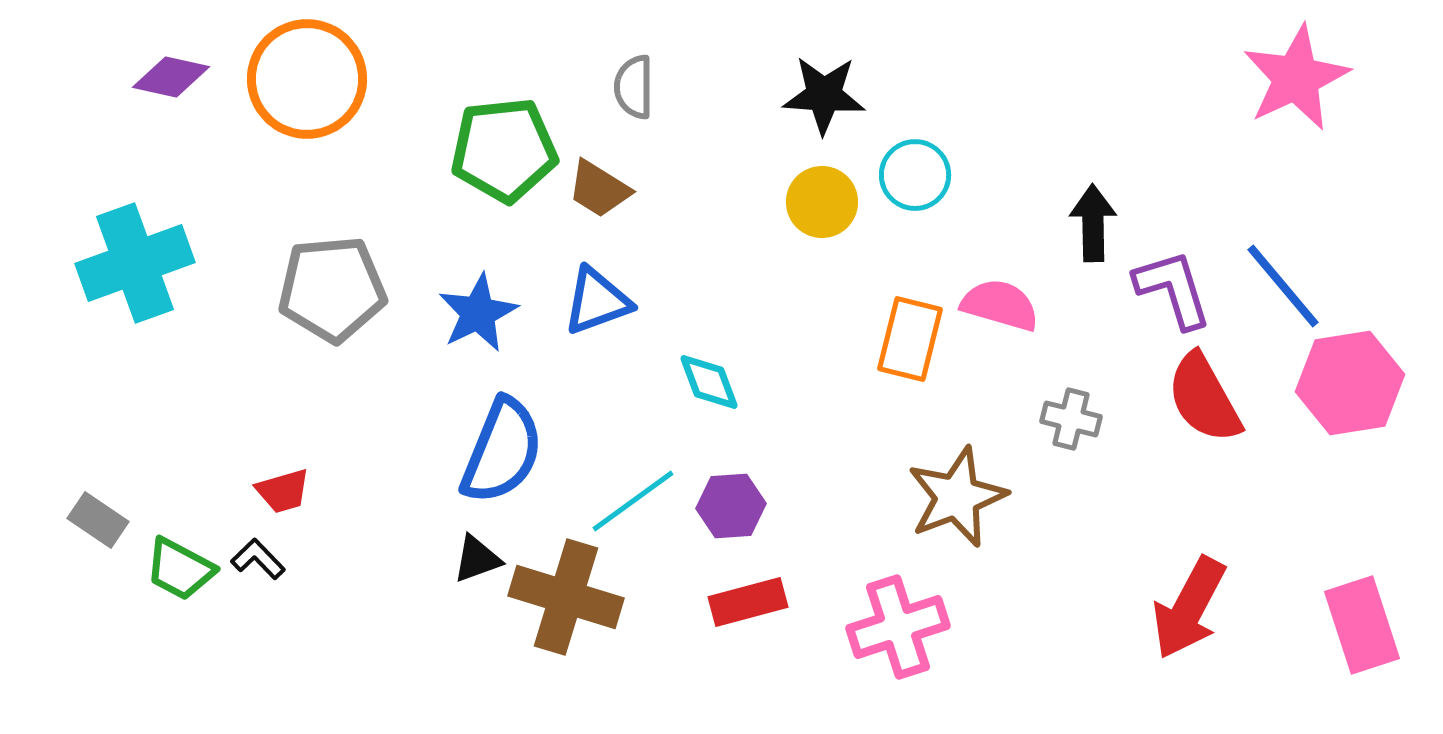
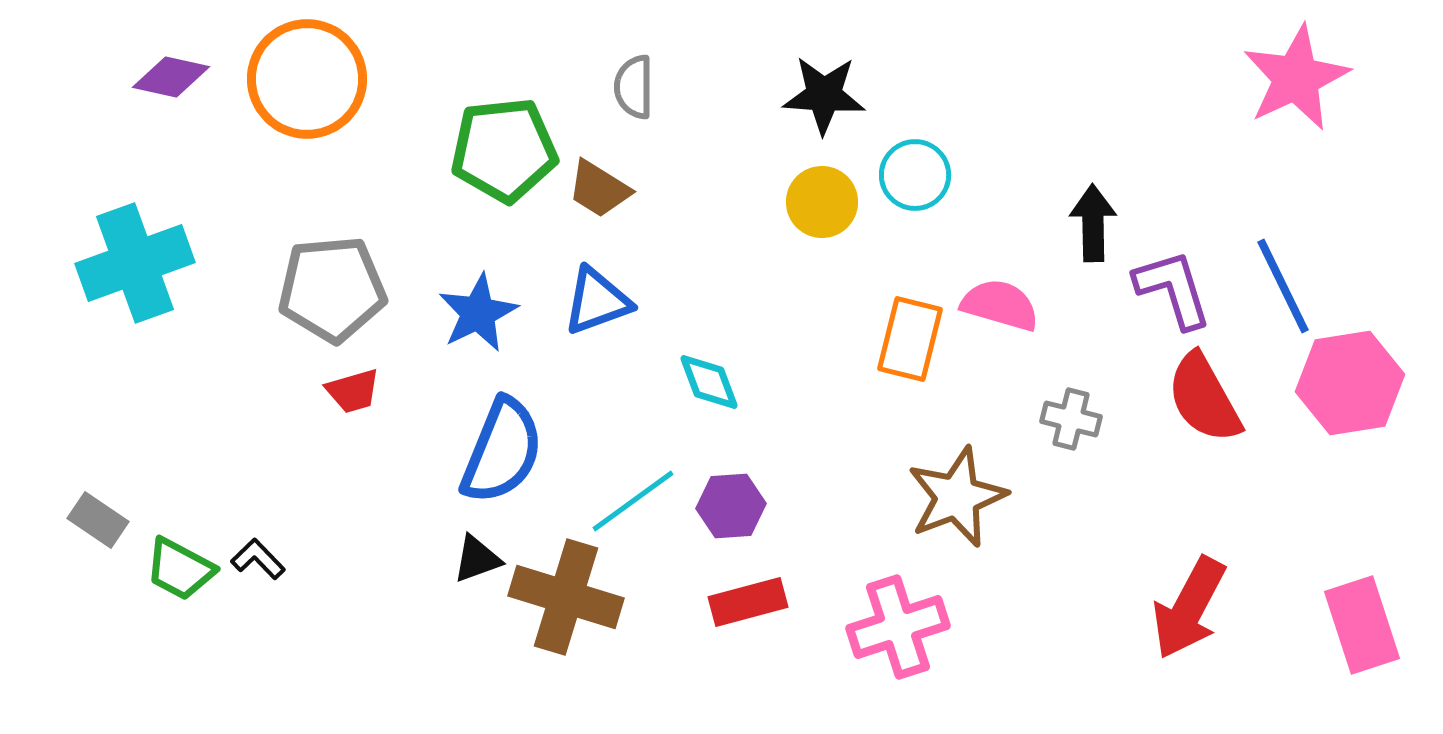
blue line: rotated 14 degrees clockwise
red trapezoid: moved 70 px right, 100 px up
